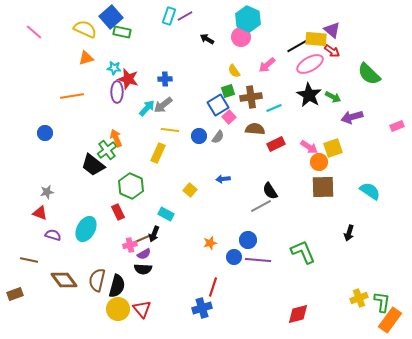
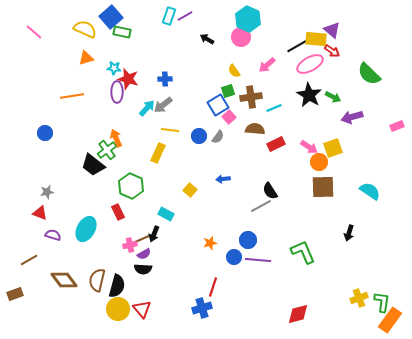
brown line at (29, 260): rotated 42 degrees counterclockwise
